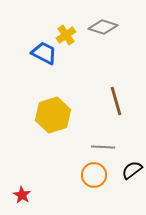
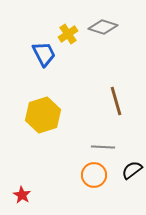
yellow cross: moved 2 px right, 1 px up
blue trapezoid: moved 1 px down; rotated 36 degrees clockwise
yellow hexagon: moved 10 px left
